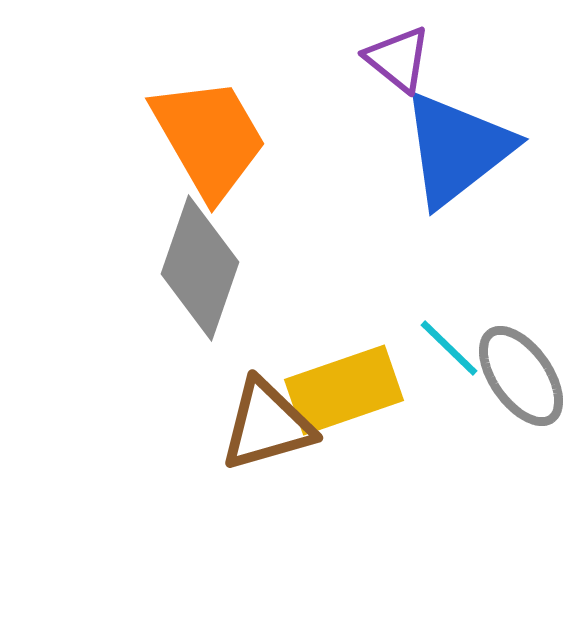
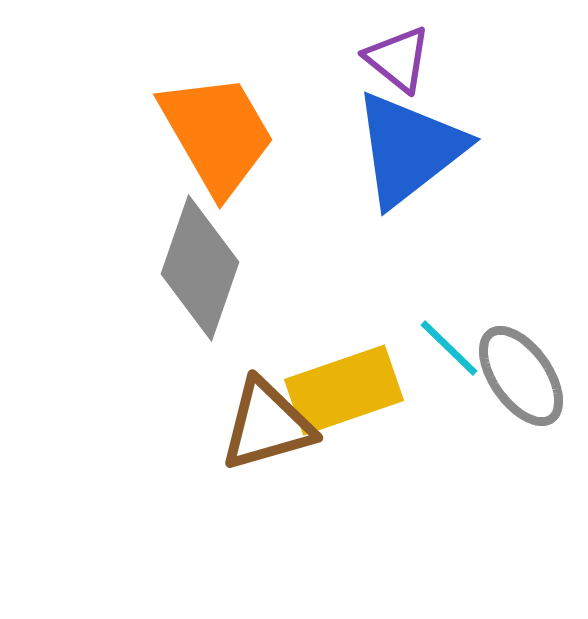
orange trapezoid: moved 8 px right, 4 px up
blue triangle: moved 48 px left
